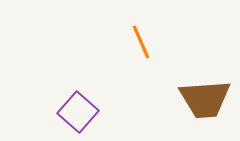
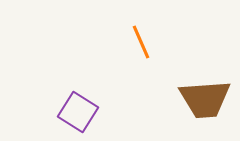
purple square: rotated 9 degrees counterclockwise
